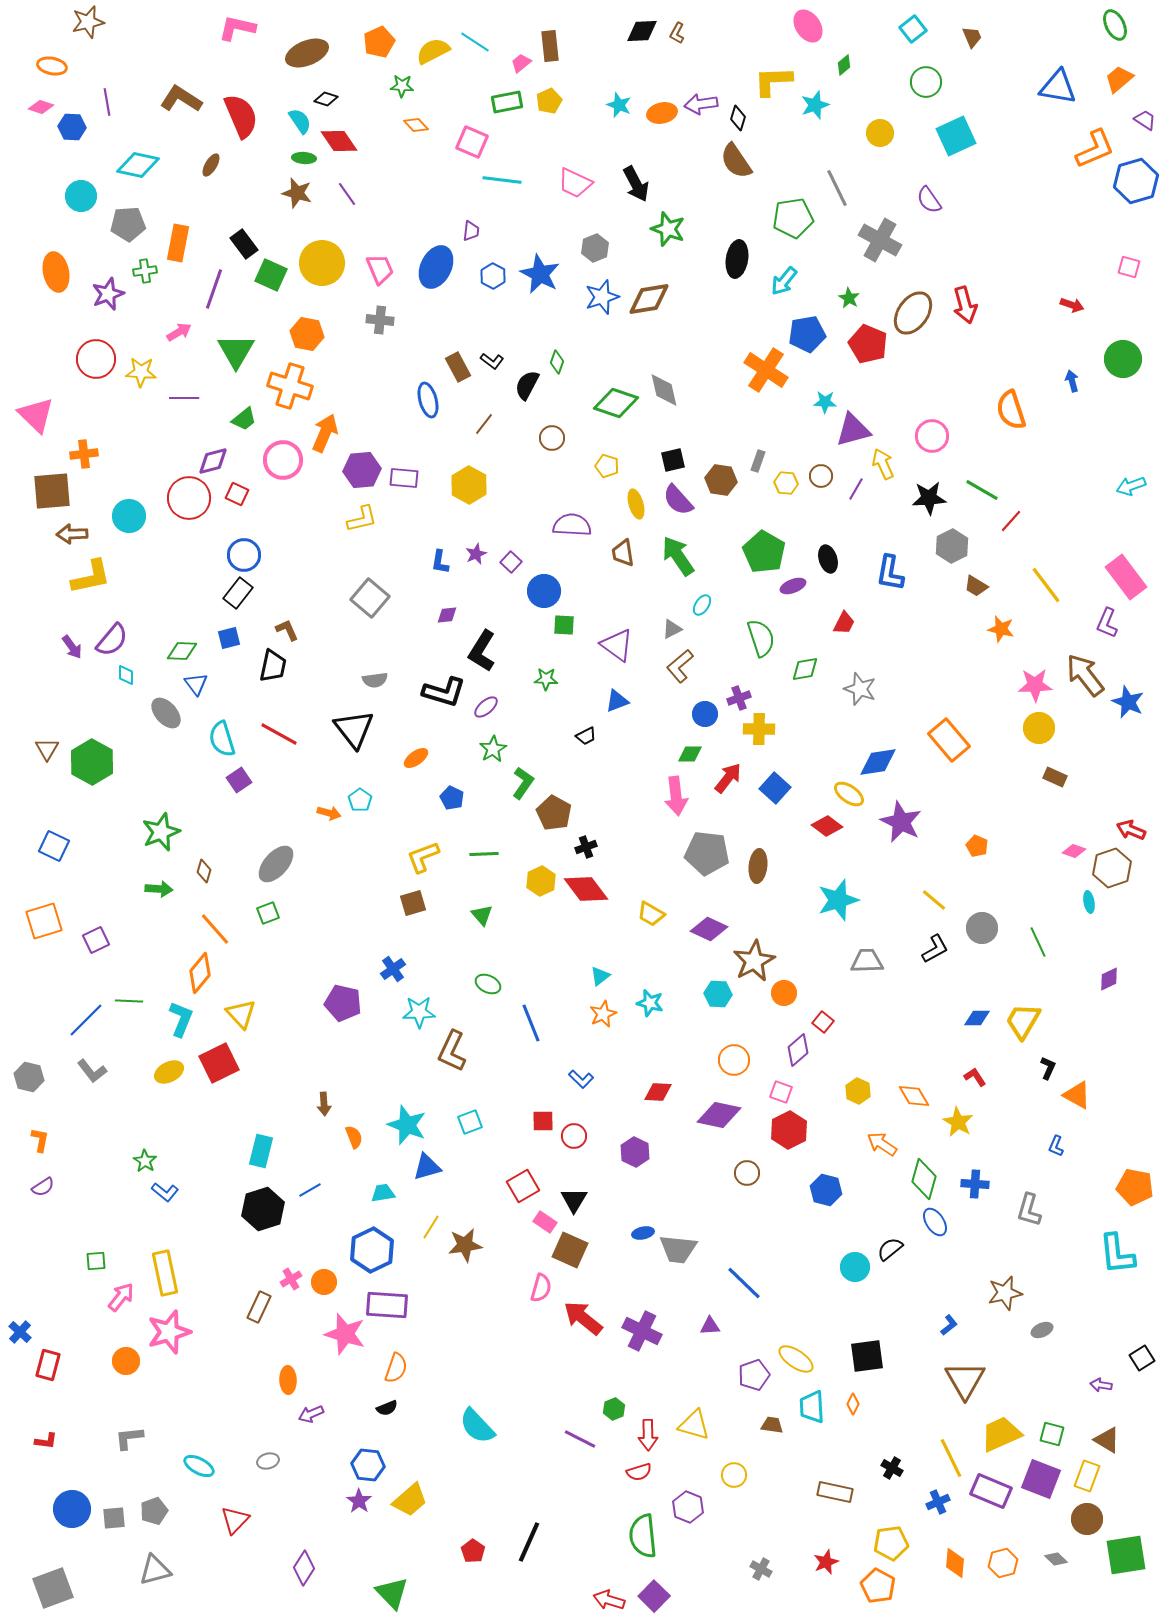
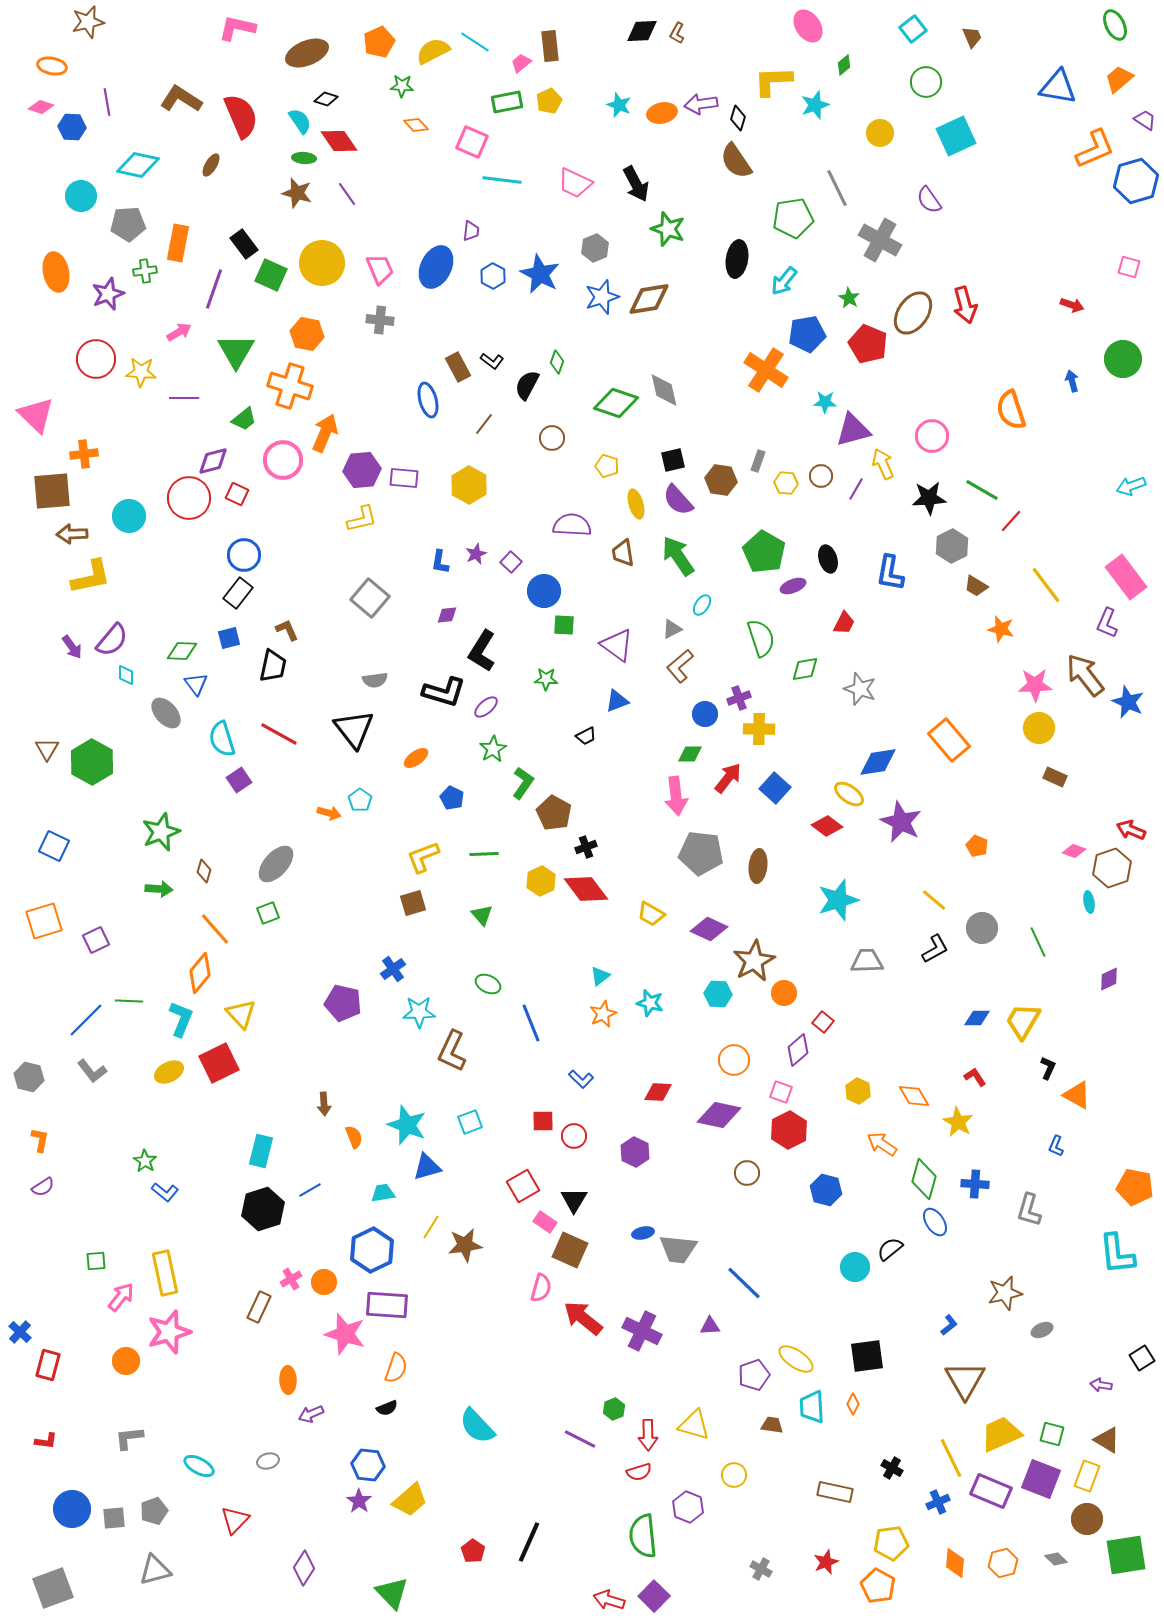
gray pentagon at (707, 853): moved 6 px left
